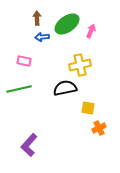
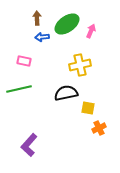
black semicircle: moved 1 px right, 5 px down
